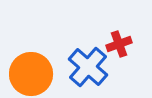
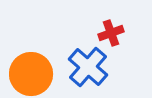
red cross: moved 8 px left, 11 px up
